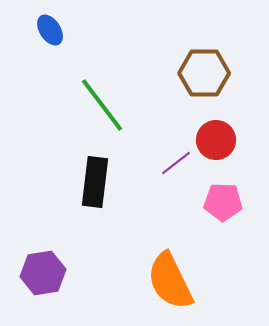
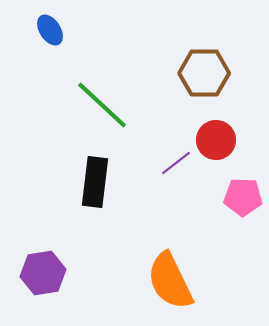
green line: rotated 10 degrees counterclockwise
pink pentagon: moved 20 px right, 5 px up
